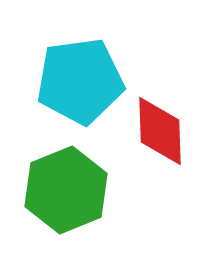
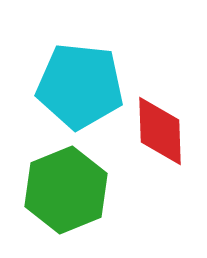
cyan pentagon: moved 5 px down; rotated 14 degrees clockwise
